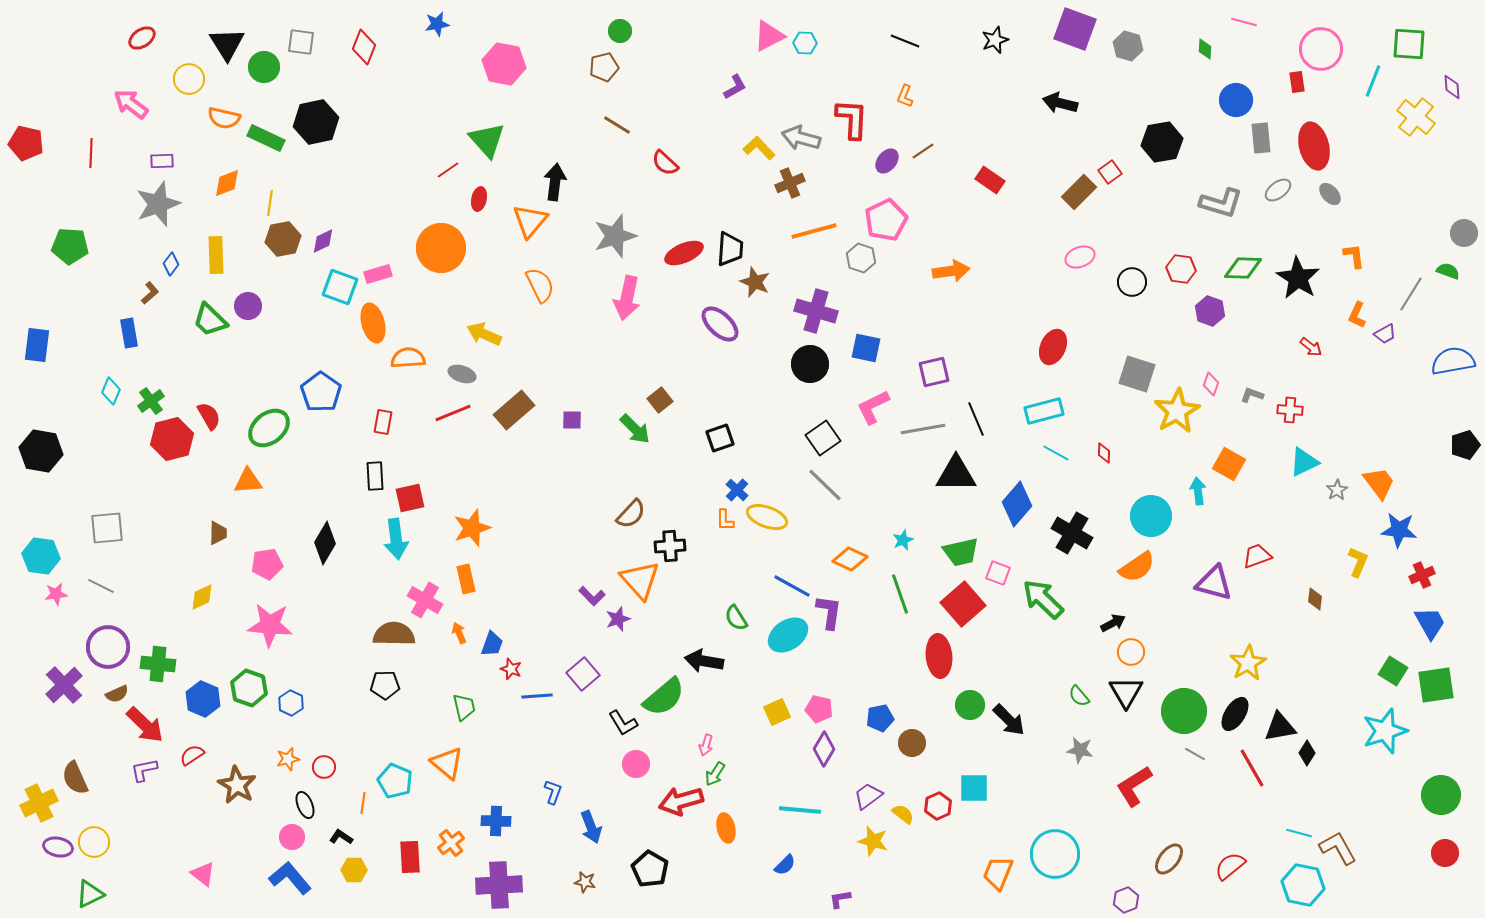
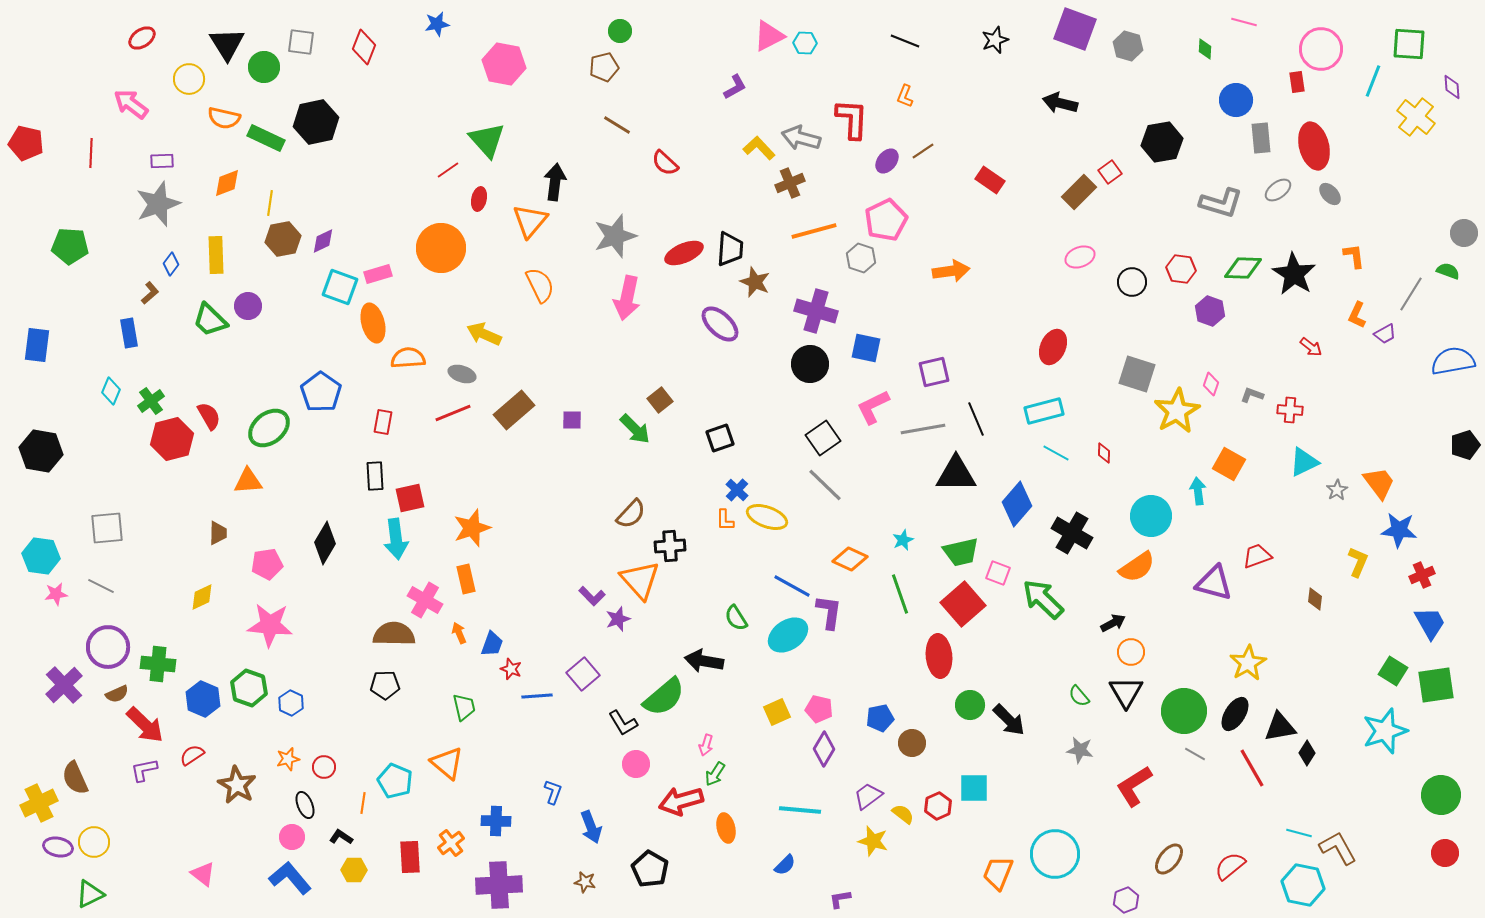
black star at (1298, 278): moved 4 px left, 4 px up
